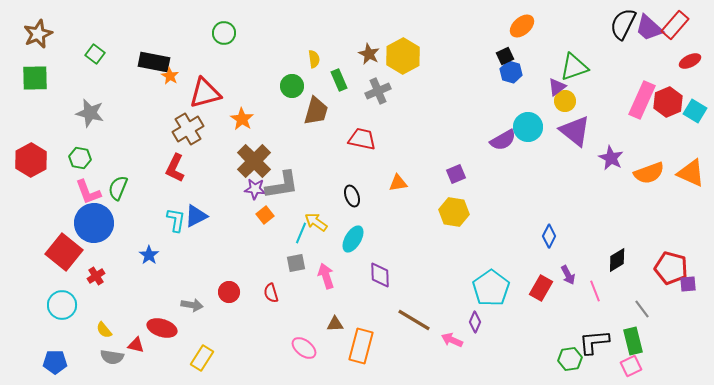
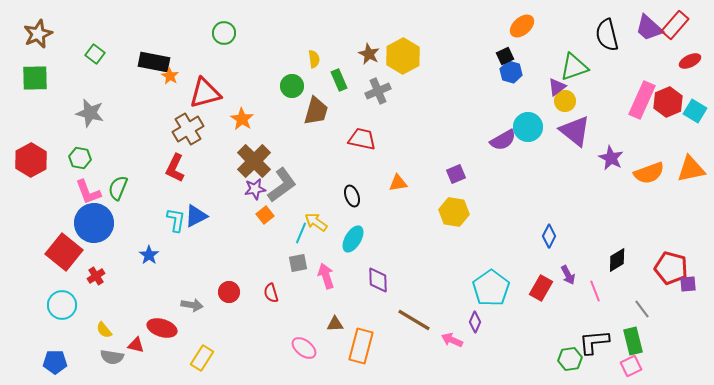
black semicircle at (623, 24): moved 16 px left, 11 px down; rotated 40 degrees counterclockwise
orange triangle at (691, 173): moved 4 px up; rotated 36 degrees counterclockwise
gray L-shape at (282, 185): rotated 27 degrees counterclockwise
purple star at (255, 189): rotated 15 degrees counterclockwise
gray square at (296, 263): moved 2 px right
purple diamond at (380, 275): moved 2 px left, 5 px down
